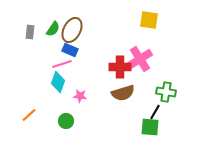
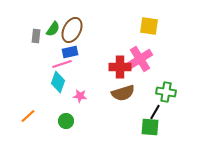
yellow square: moved 6 px down
gray rectangle: moved 6 px right, 4 px down
blue rectangle: moved 2 px down; rotated 35 degrees counterclockwise
orange line: moved 1 px left, 1 px down
